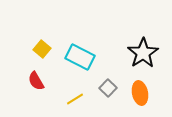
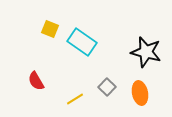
yellow square: moved 8 px right, 20 px up; rotated 18 degrees counterclockwise
black star: moved 3 px right, 1 px up; rotated 24 degrees counterclockwise
cyan rectangle: moved 2 px right, 15 px up; rotated 8 degrees clockwise
gray square: moved 1 px left, 1 px up
